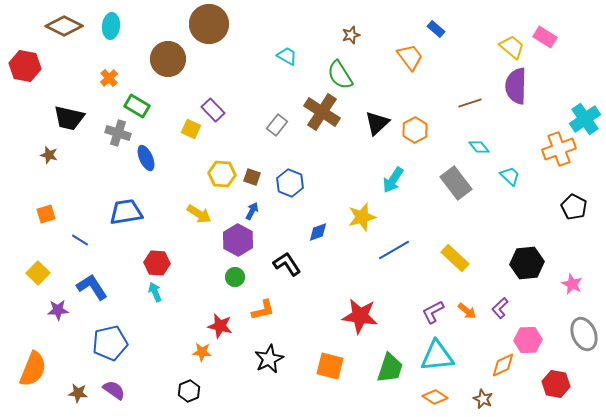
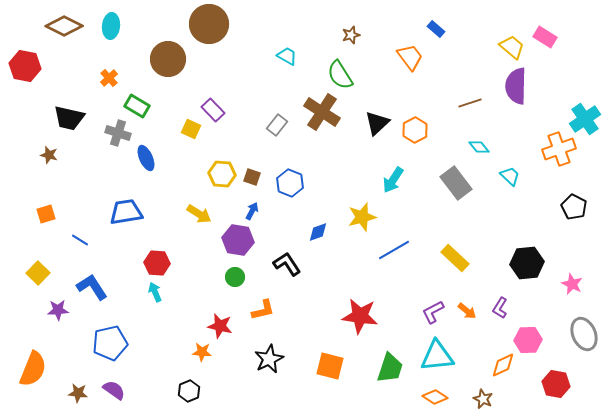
purple hexagon at (238, 240): rotated 20 degrees counterclockwise
purple L-shape at (500, 308): rotated 15 degrees counterclockwise
